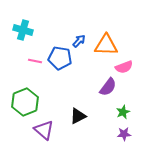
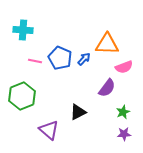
cyan cross: rotated 12 degrees counterclockwise
blue arrow: moved 5 px right, 18 px down
orange triangle: moved 1 px right, 1 px up
blue pentagon: rotated 15 degrees clockwise
purple semicircle: moved 1 px left, 1 px down
green hexagon: moved 3 px left, 6 px up
black triangle: moved 4 px up
purple triangle: moved 5 px right
